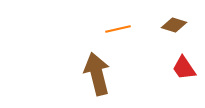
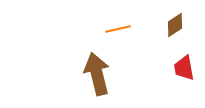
brown diamond: moved 1 px right; rotated 50 degrees counterclockwise
red trapezoid: rotated 24 degrees clockwise
